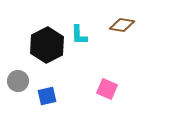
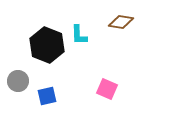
brown diamond: moved 1 px left, 3 px up
black hexagon: rotated 12 degrees counterclockwise
